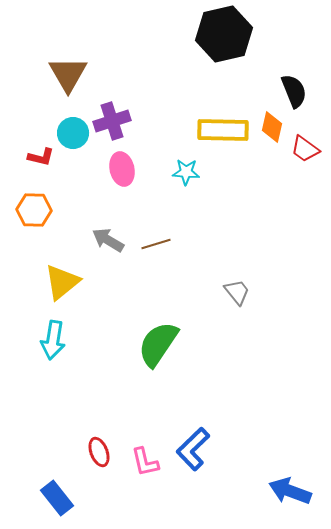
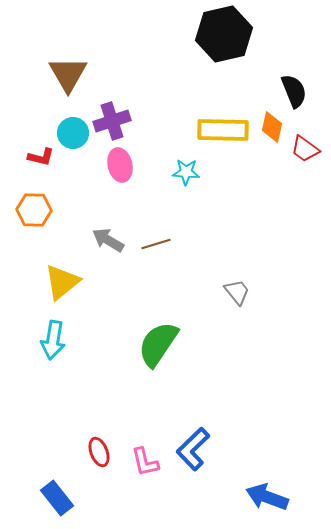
pink ellipse: moved 2 px left, 4 px up
blue arrow: moved 23 px left, 6 px down
